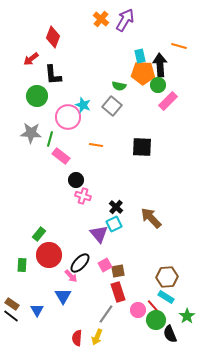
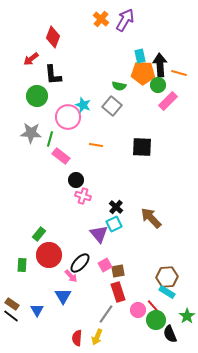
orange line at (179, 46): moved 27 px down
cyan rectangle at (166, 297): moved 1 px right, 5 px up
